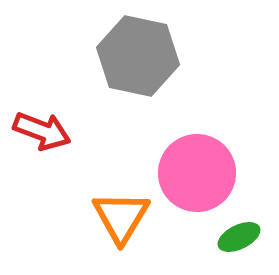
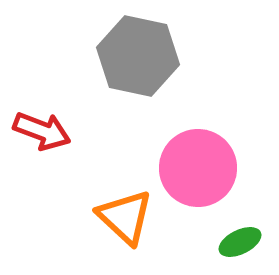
pink circle: moved 1 px right, 5 px up
orange triangle: moved 4 px right; rotated 18 degrees counterclockwise
green ellipse: moved 1 px right, 5 px down
